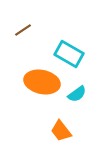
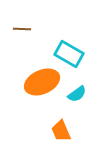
brown line: moved 1 px left, 1 px up; rotated 36 degrees clockwise
orange ellipse: rotated 36 degrees counterclockwise
orange trapezoid: rotated 15 degrees clockwise
